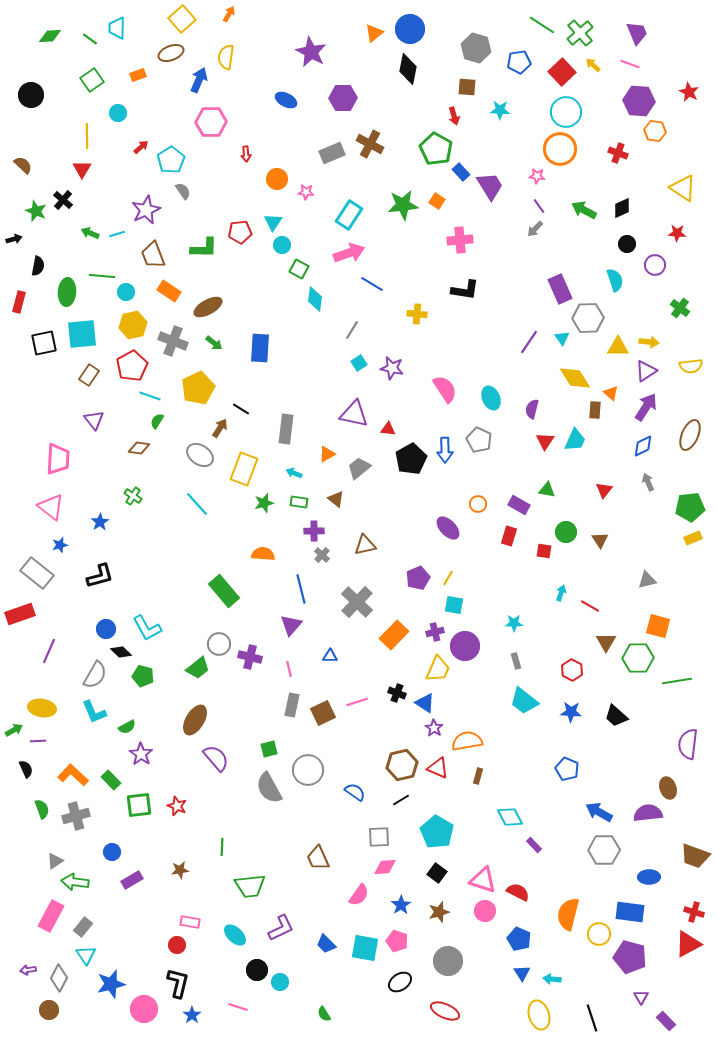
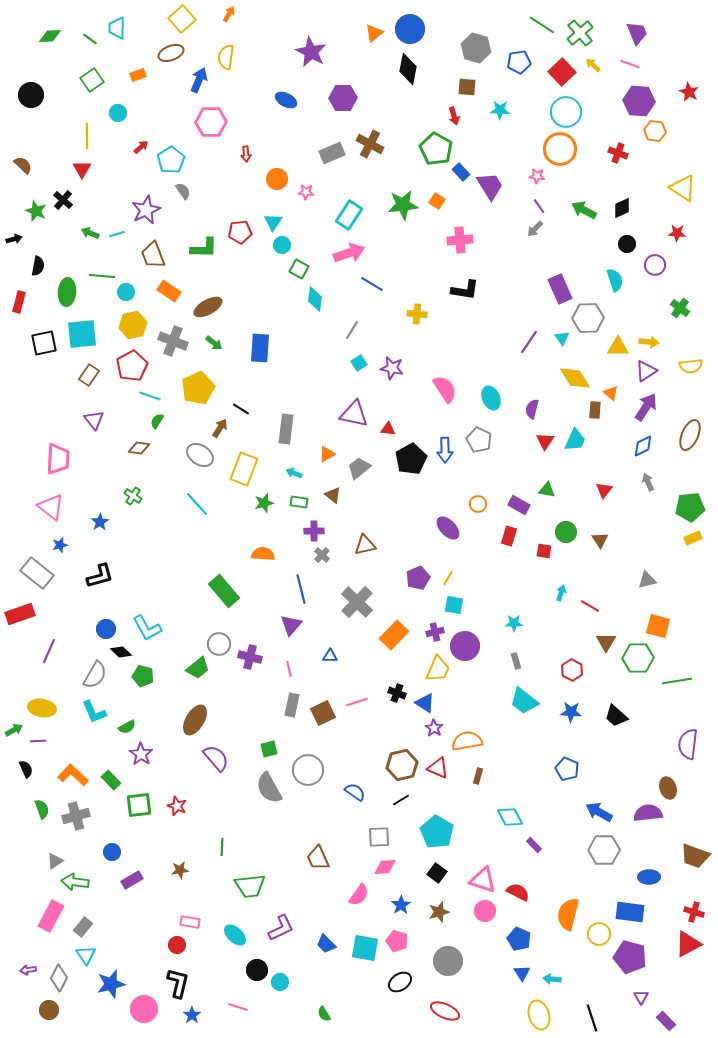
brown triangle at (336, 499): moved 3 px left, 4 px up
